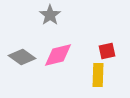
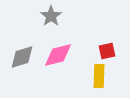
gray star: moved 1 px right, 1 px down
gray diamond: rotated 52 degrees counterclockwise
yellow rectangle: moved 1 px right, 1 px down
